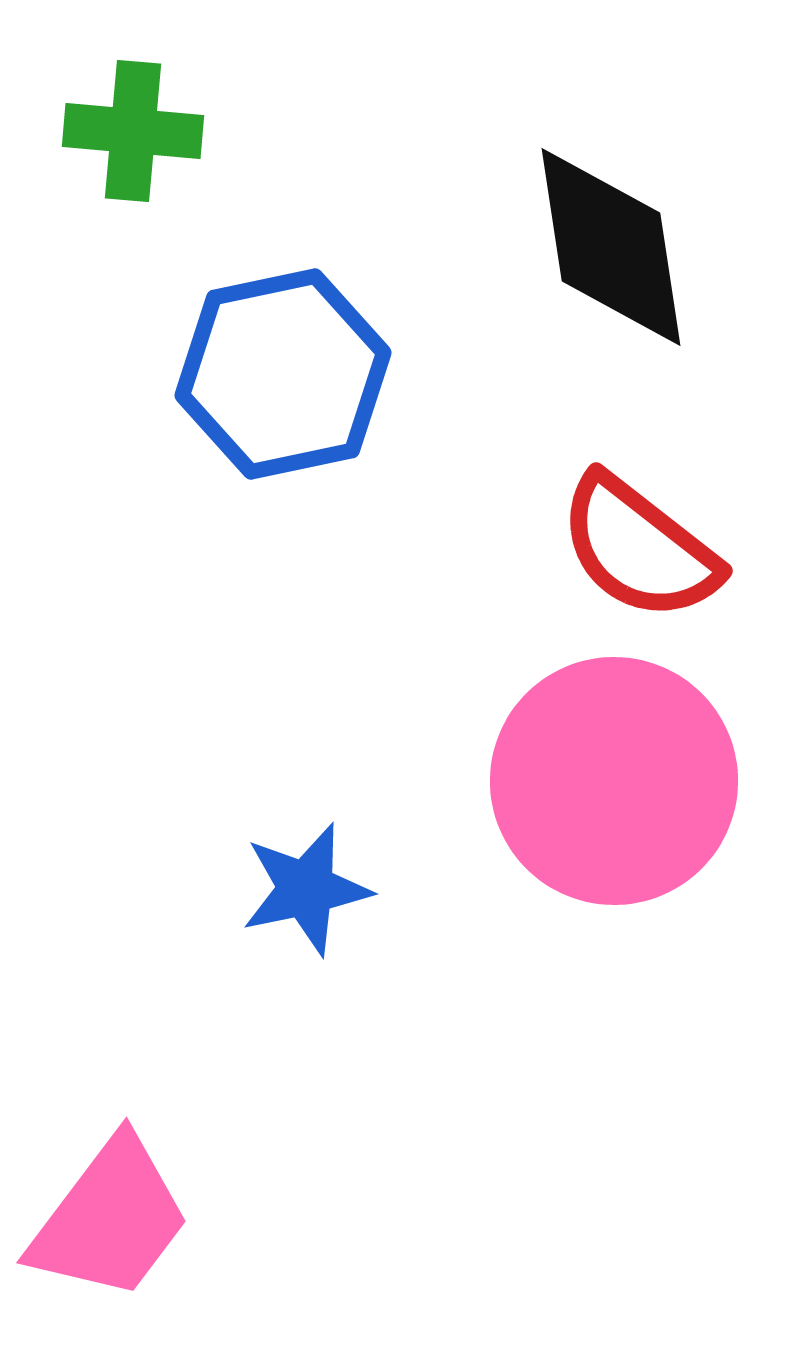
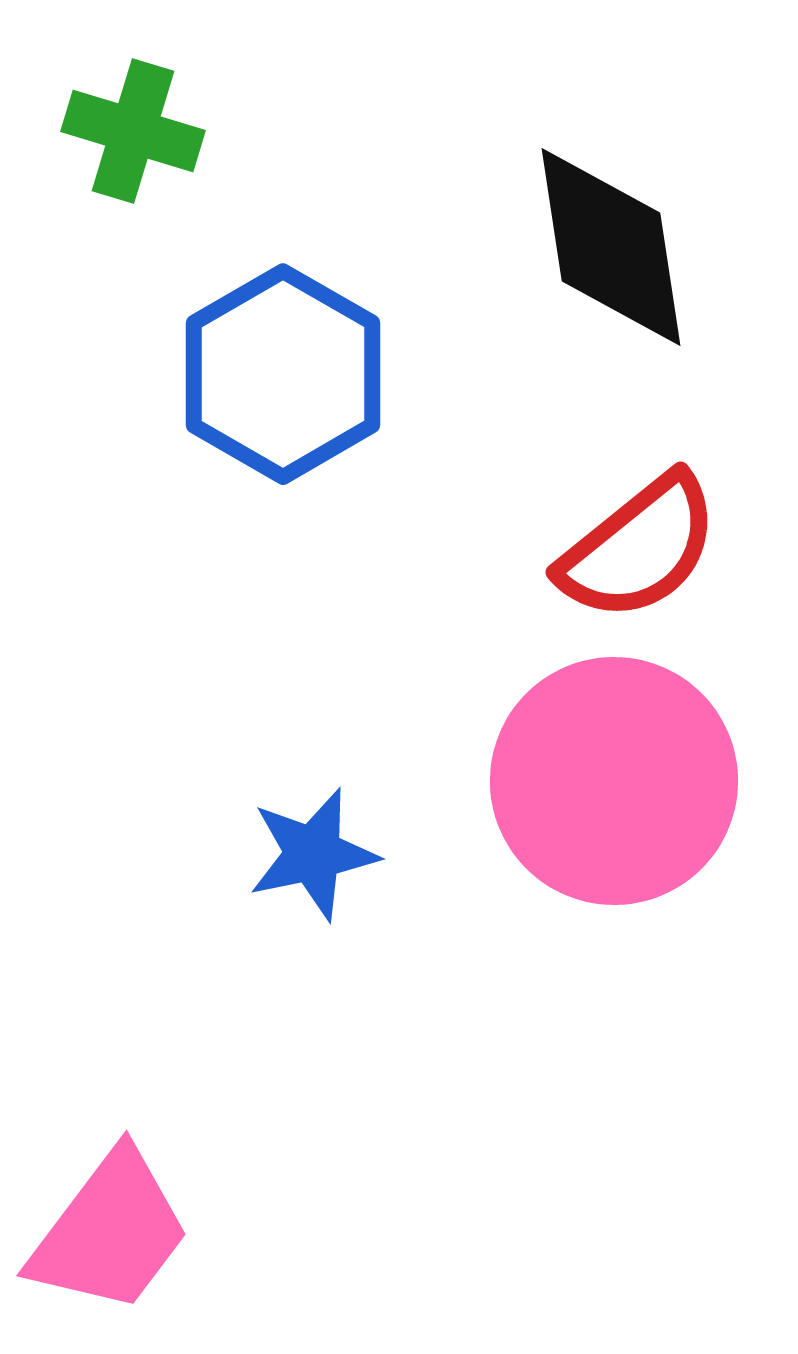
green cross: rotated 12 degrees clockwise
blue hexagon: rotated 18 degrees counterclockwise
red semicircle: rotated 77 degrees counterclockwise
blue star: moved 7 px right, 35 px up
pink trapezoid: moved 13 px down
